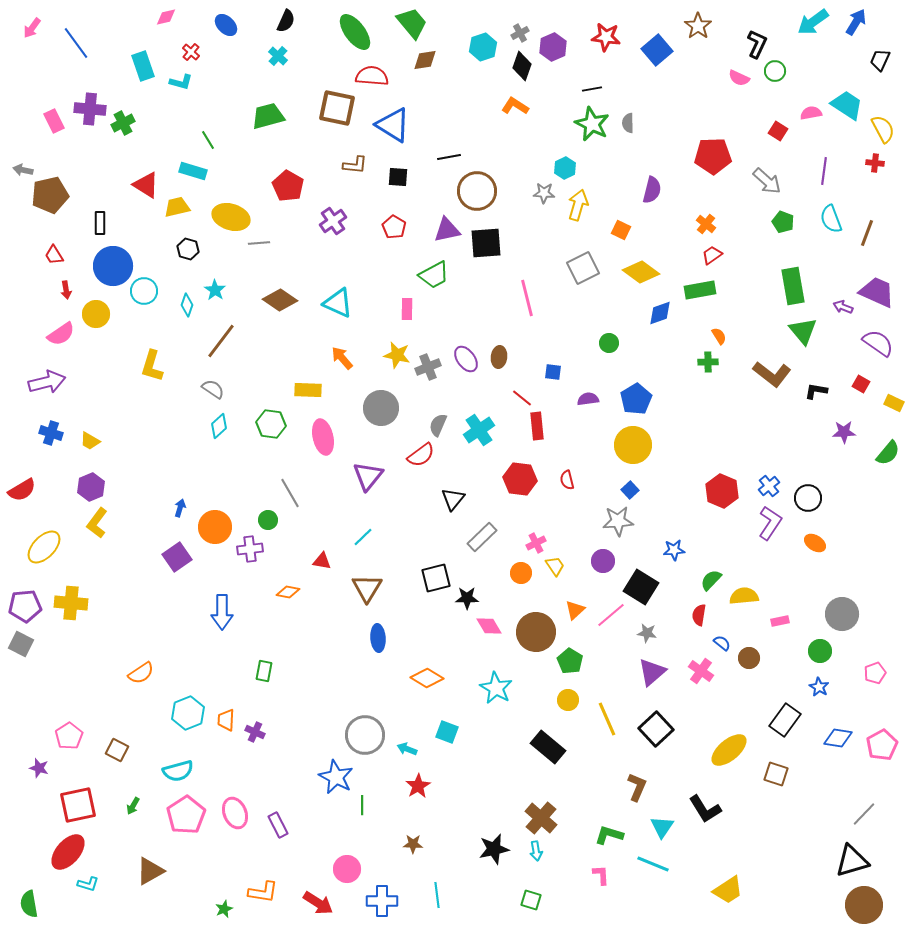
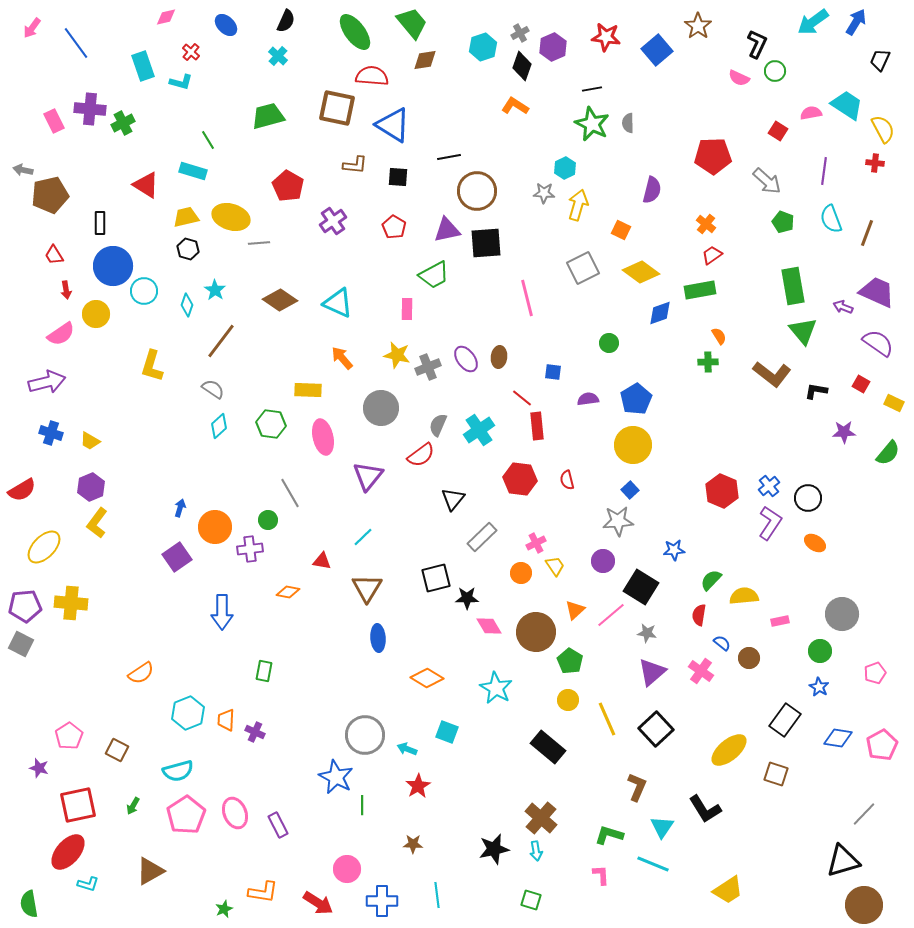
yellow trapezoid at (177, 207): moved 9 px right, 10 px down
black triangle at (852, 861): moved 9 px left
